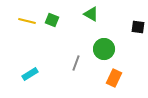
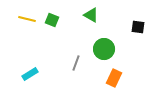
green triangle: moved 1 px down
yellow line: moved 2 px up
